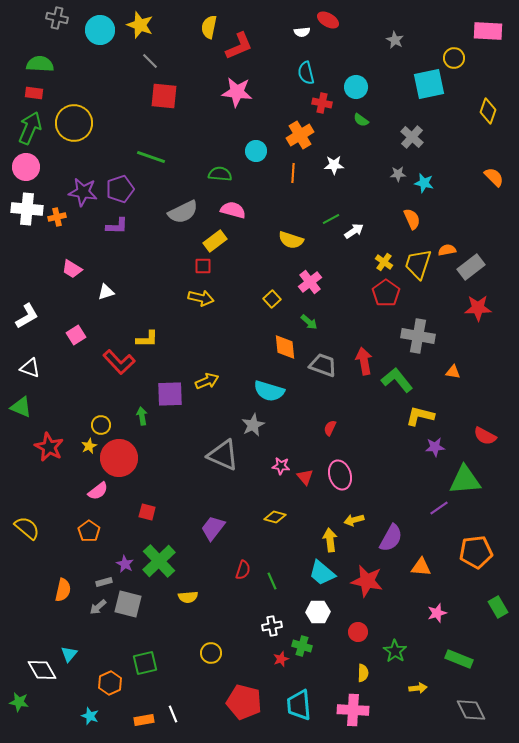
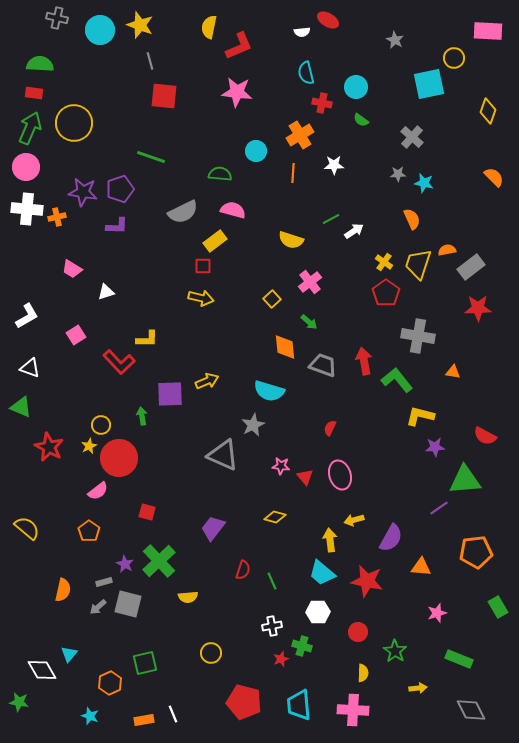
gray line at (150, 61): rotated 30 degrees clockwise
